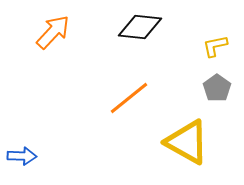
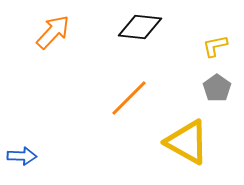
orange line: rotated 6 degrees counterclockwise
